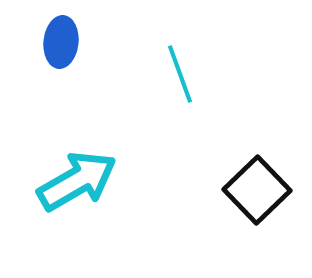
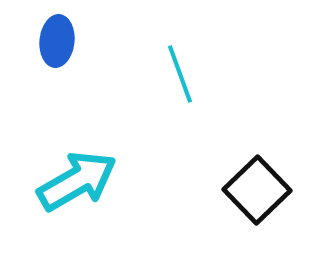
blue ellipse: moved 4 px left, 1 px up
